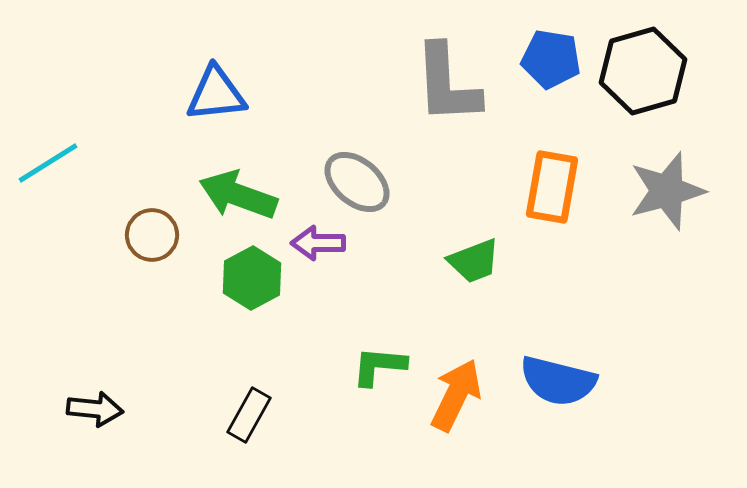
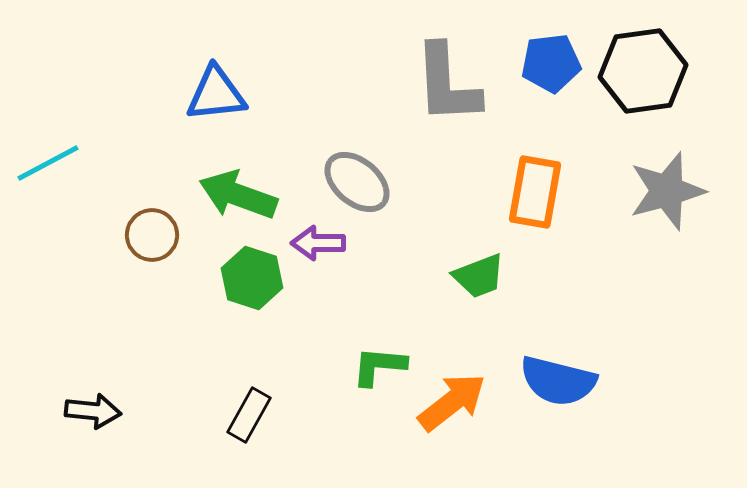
blue pentagon: moved 4 px down; rotated 16 degrees counterclockwise
black hexagon: rotated 8 degrees clockwise
cyan line: rotated 4 degrees clockwise
orange rectangle: moved 17 px left, 5 px down
green trapezoid: moved 5 px right, 15 px down
green hexagon: rotated 14 degrees counterclockwise
orange arrow: moved 4 px left, 7 px down; rotated 26 degrees clockwise
black arrow: moved 2 px left, 2 px down
